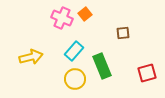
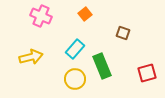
pink cross: moved 21 px left, 2 px up
brown square: rotated 24 degrees clockwise
cyan rectangle: moved 1 px right, 2 px up
